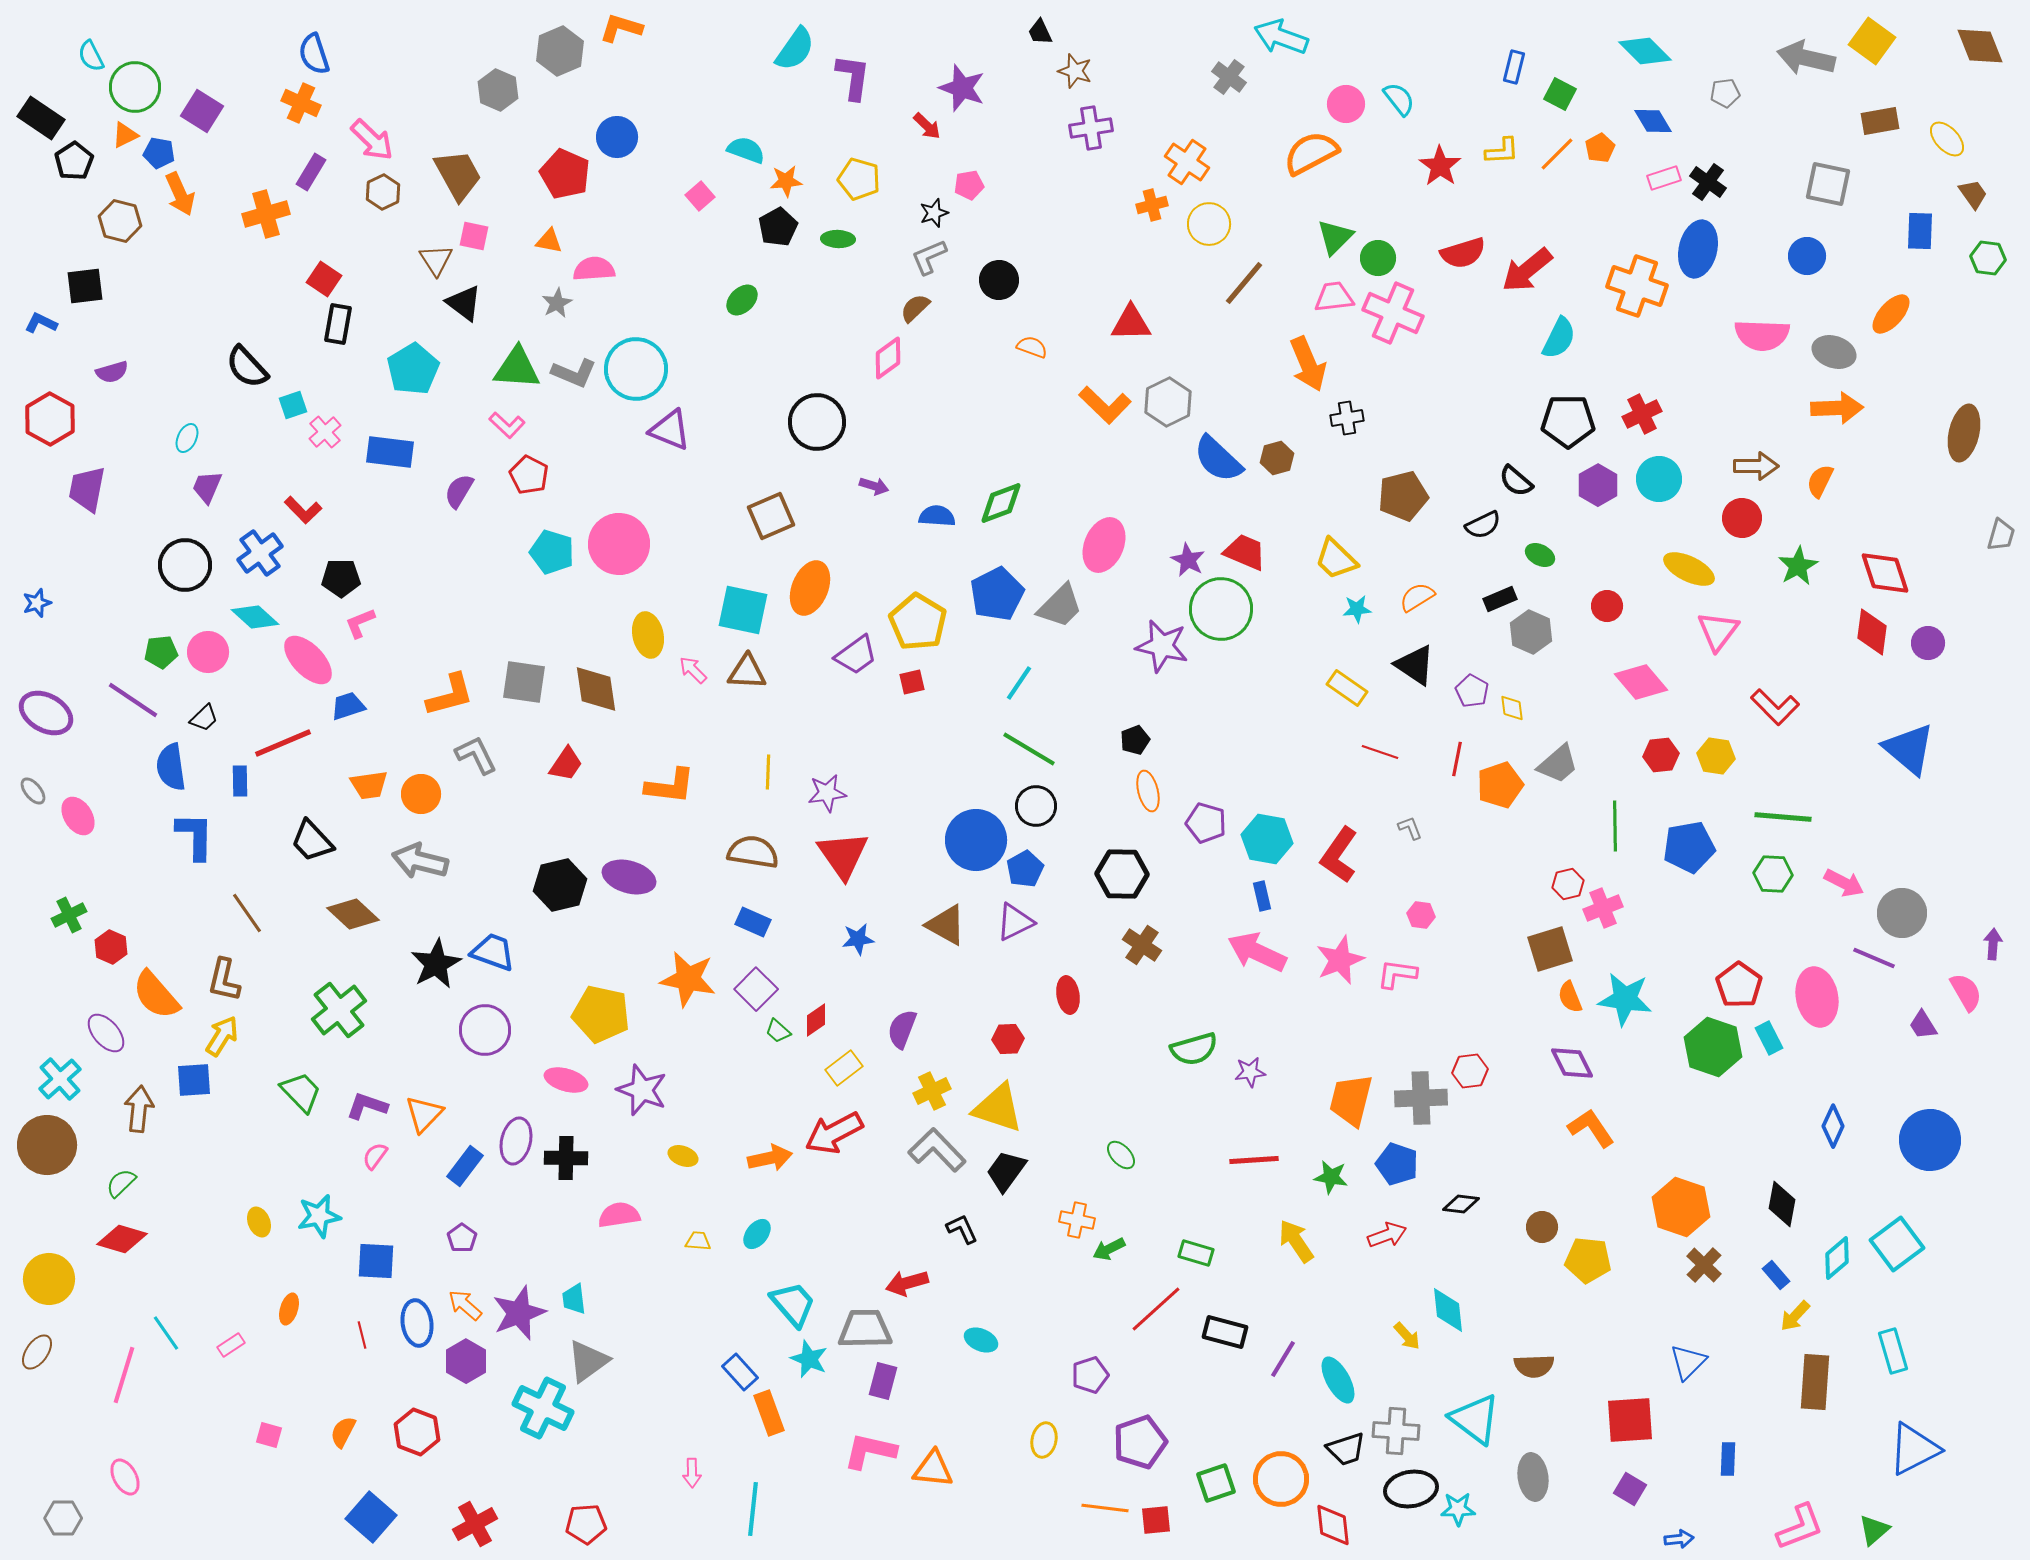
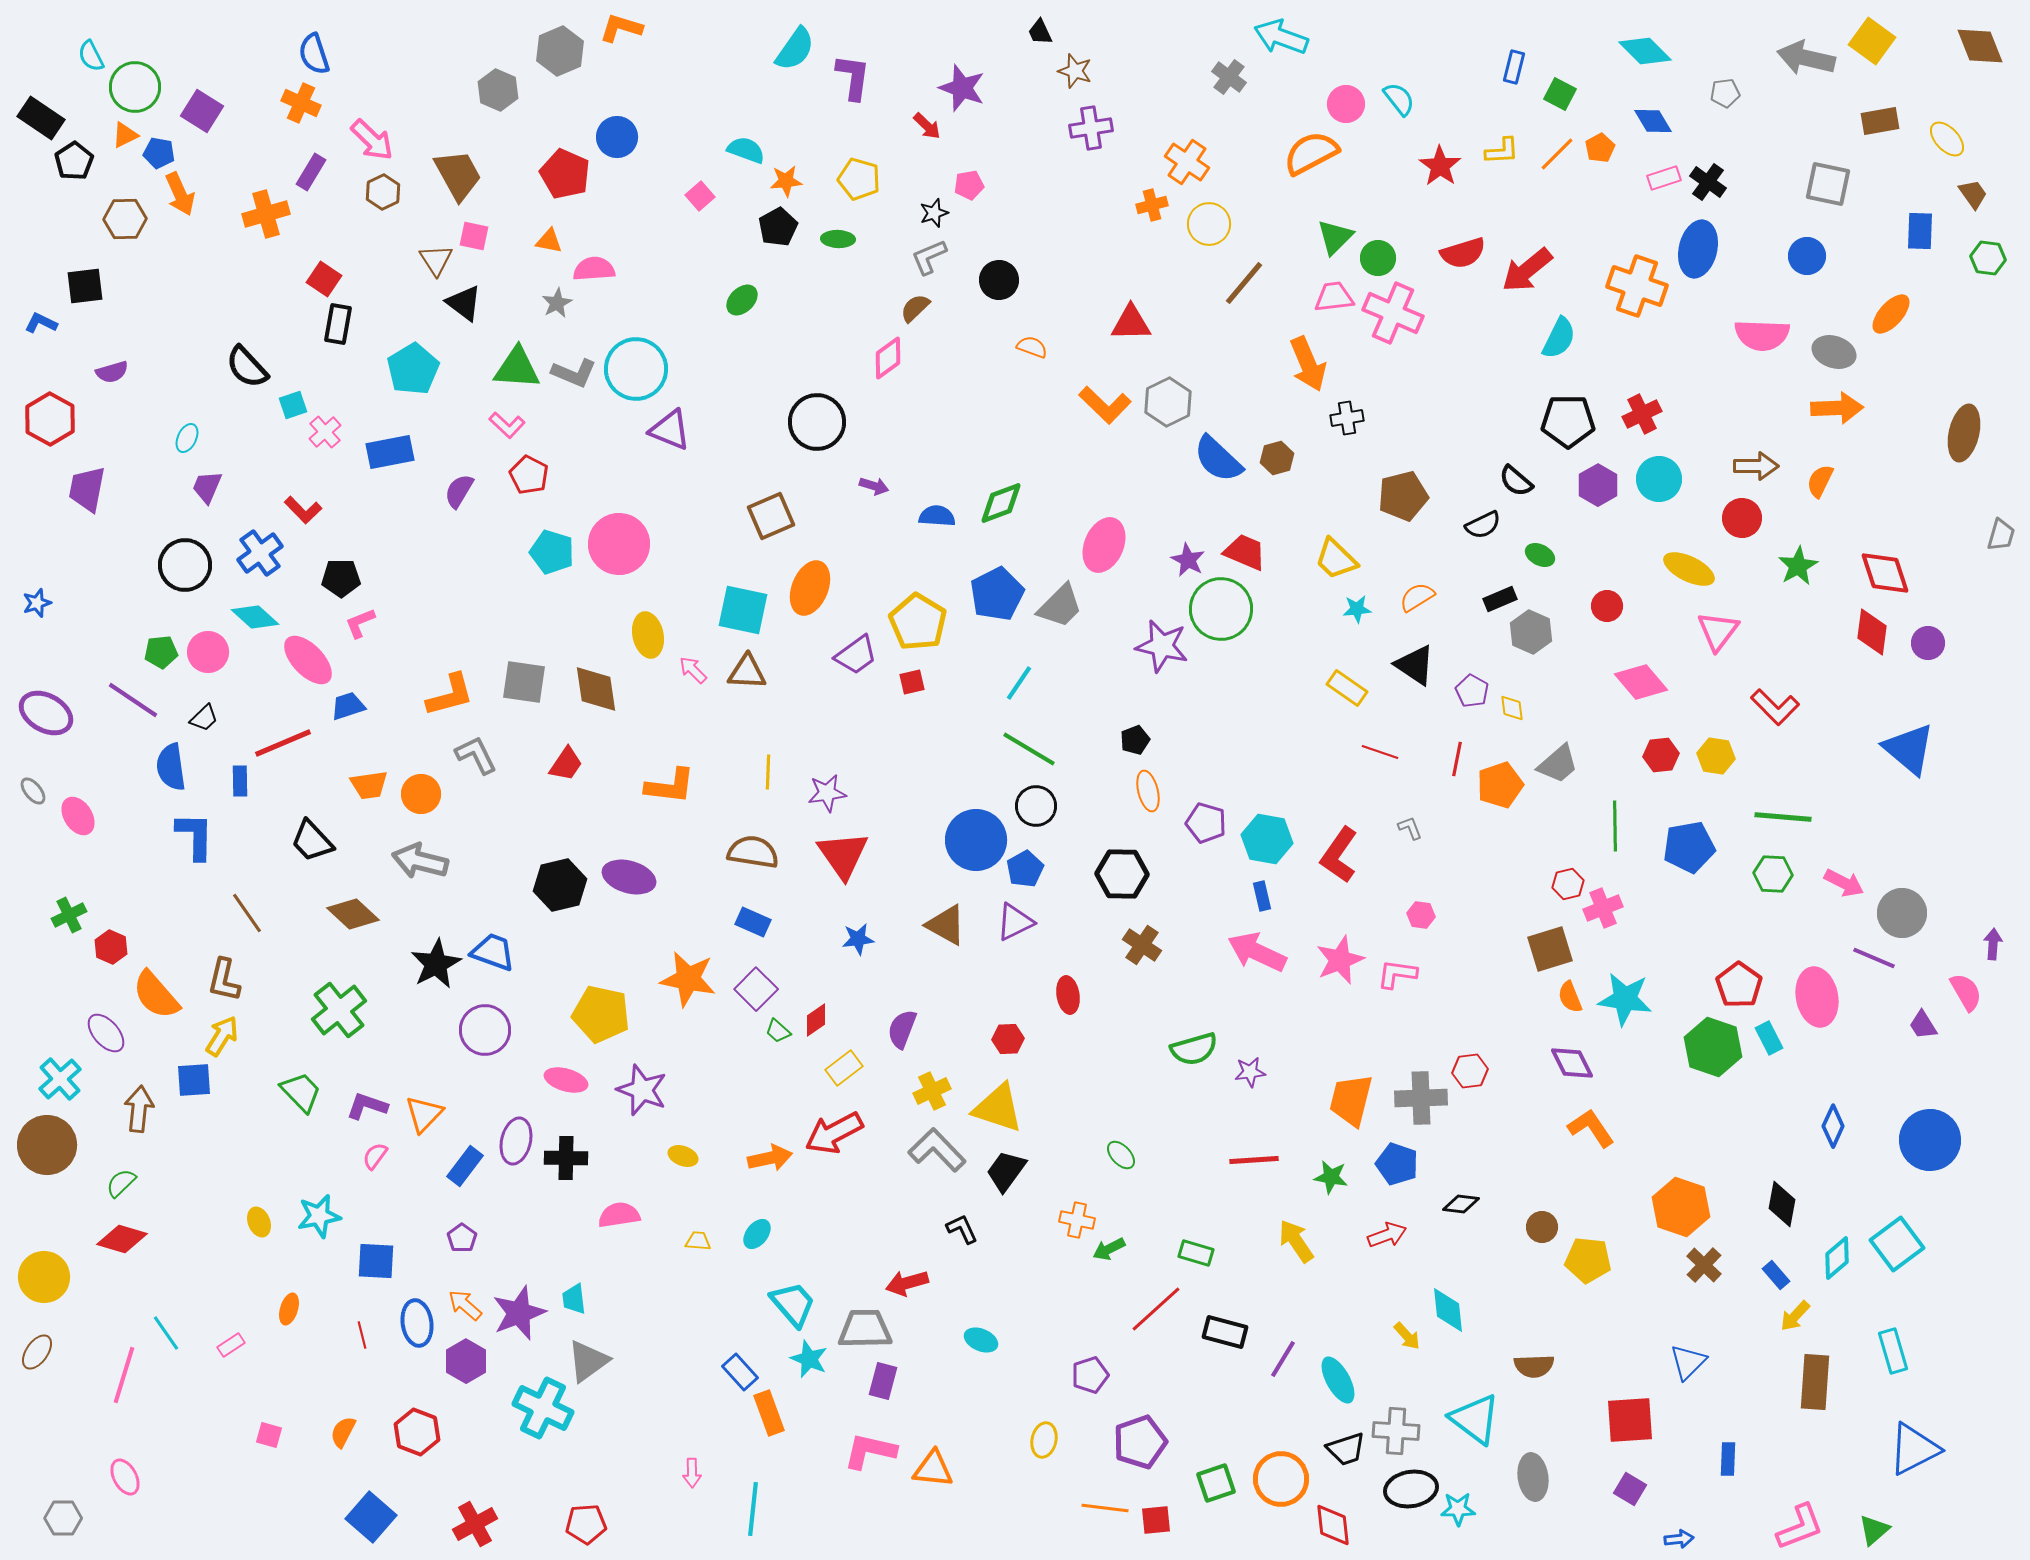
brown hexagon at (120, 221): moved 5 px right, 2 px up; rotated 15 degrees counterclockwise
blue rectangle at (390, 452): rotated 18 degrees counterclockwise
yellow circle at (49, 1279): moved 5 px left, 2 px up
